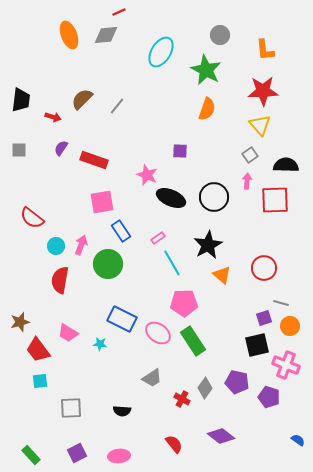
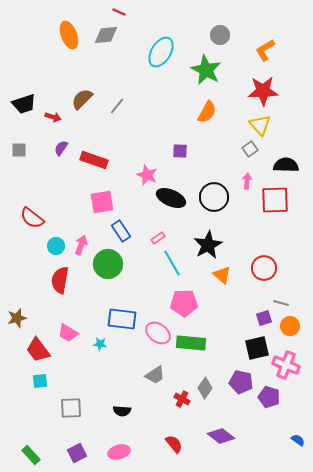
red line at (119, 12): rotated 48 degrees clockwise
orange L-shape at (265, 50): rotated 65 degrees clockwise
black trapezoid at (21, 100): moved 3 px right, 4 px down; rotated 65 degrees clockwise
orange semicircle at (207, 109): moved 3 px down; rotated 10 degrees clockwise
gray square at (250, 155): moved 6 px up
blue rectangle at (122, 319): rotated 20 degrees counterclockwise
brown star at (20, 322): moved 3 px left, 4 px up
green rectangle at (193, 341): moved 2 px left, 2 px down; rotated 52 degrees counterclockwise
black square at (257, 345): moved 3 px down
gray trapezoid at (152, 378): moved 3 px right, 3 px up
purple pentagon at (237, 382): moved 4 px right
pink ellipse at (119, 456): moved 4 px up; rotated 10 degrees counterclockwise
